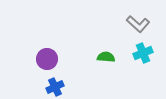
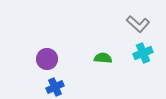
green semicircle: moved 3 px left, 1 px down
